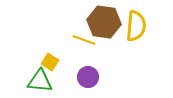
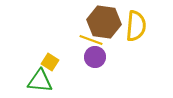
yellow line: moved 7 px right
purple circle: moved 7 px right, 20 px up
